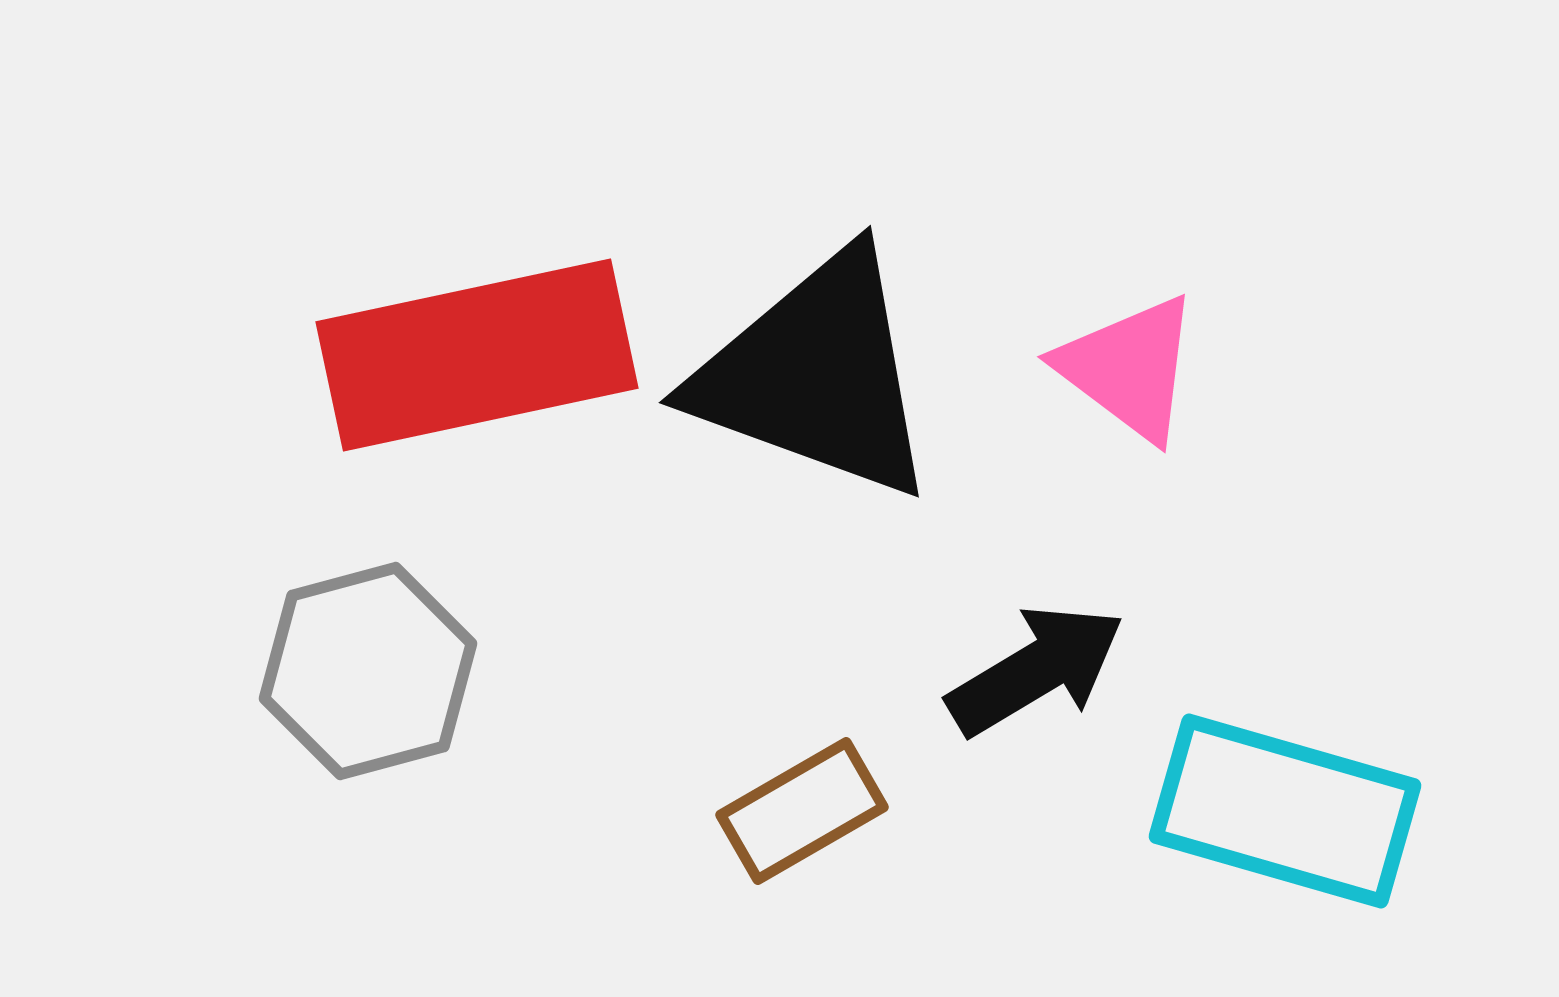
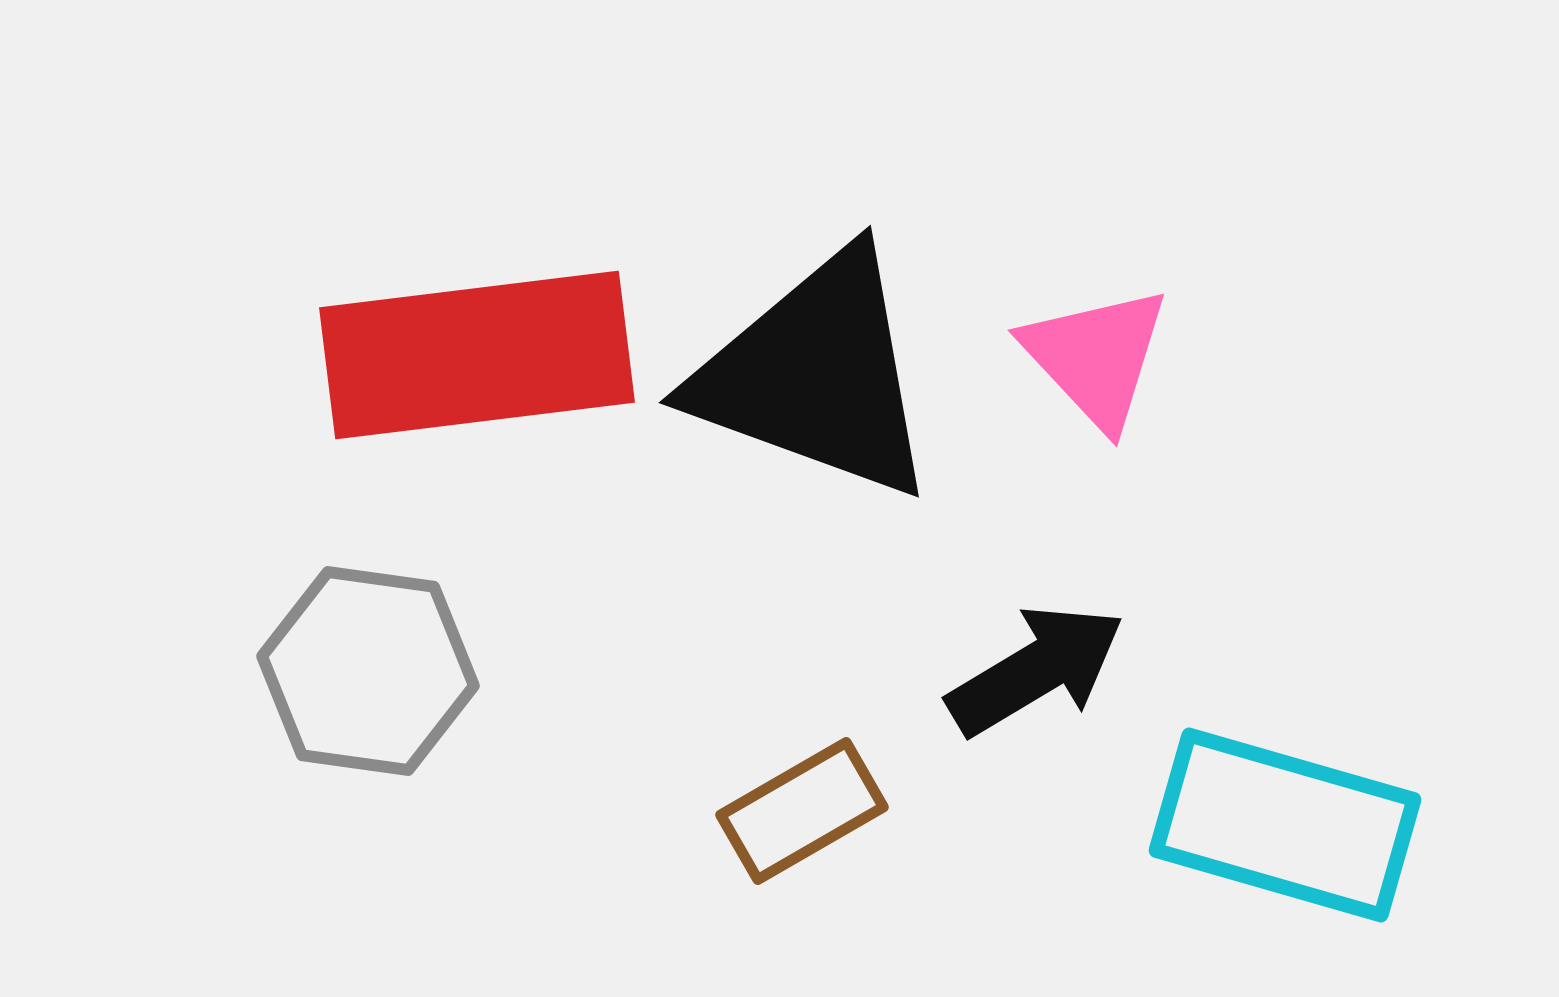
red rectangle: rotated 5 degrees clockwise
pink triangle: moved 33 px left, 11 px up; rotated 10 degrees clockwise
gray hexagon: rotated 23 degrees clockwise
cyan rectangle: moved 14 px down
